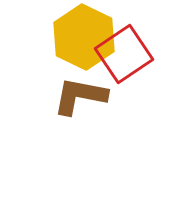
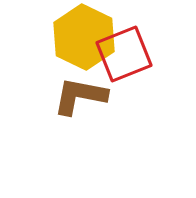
red square: rotated 12 degrees clockwise
